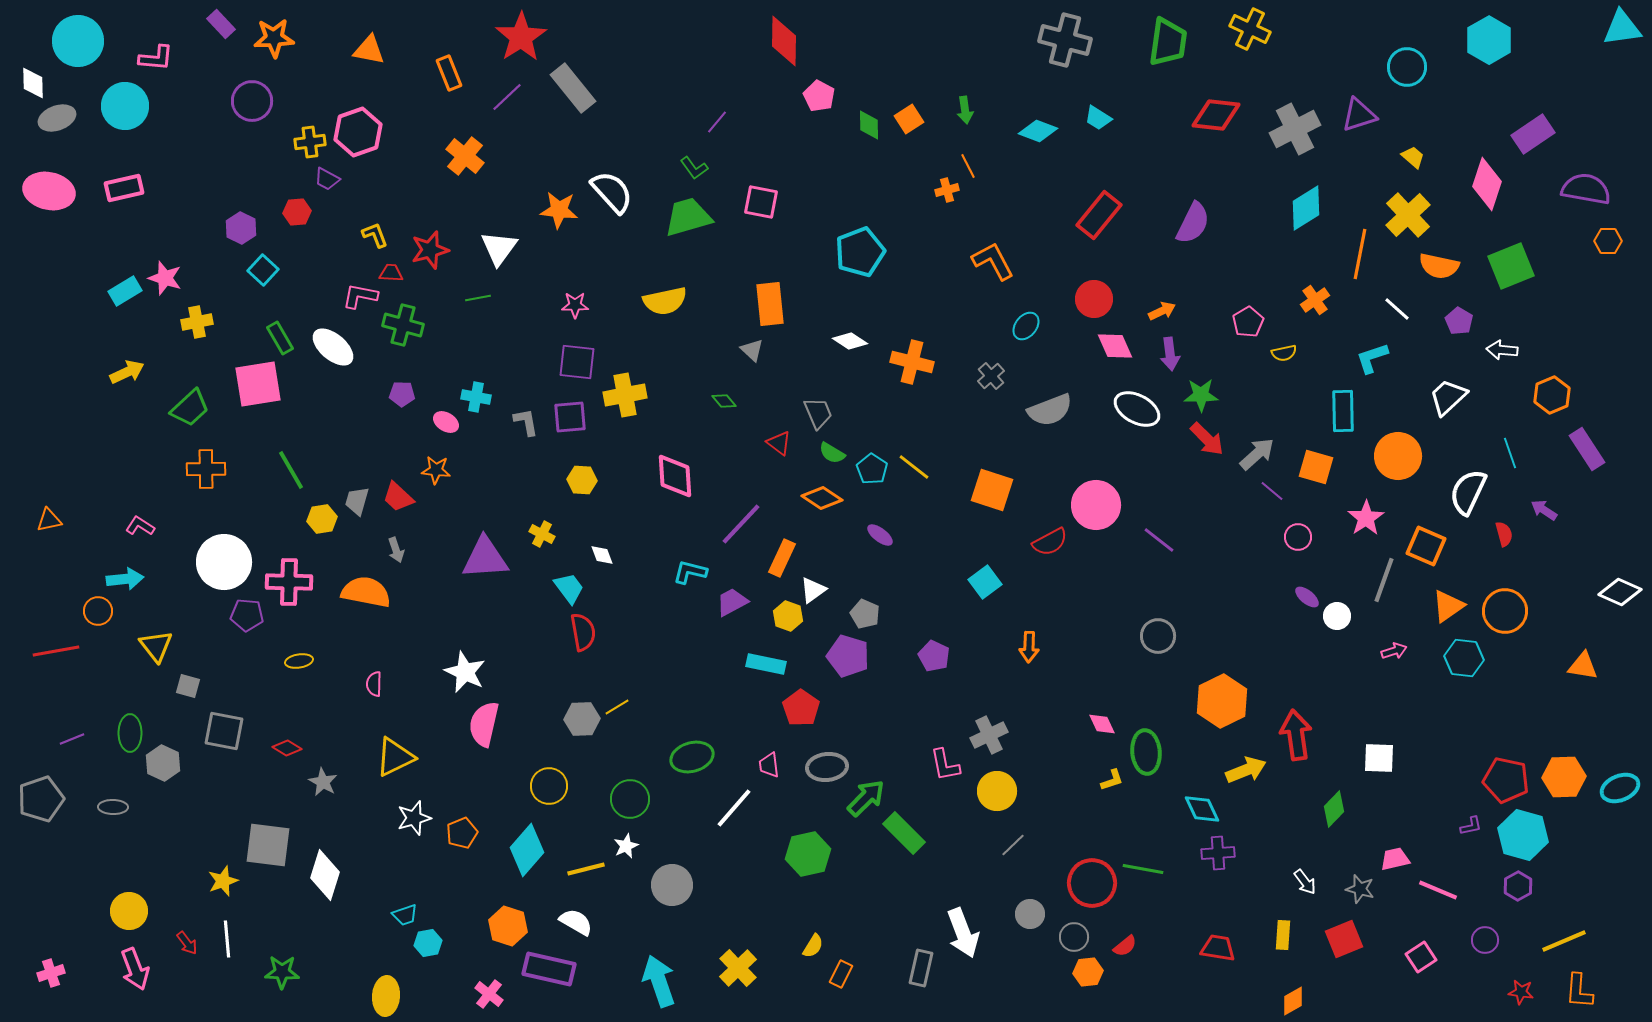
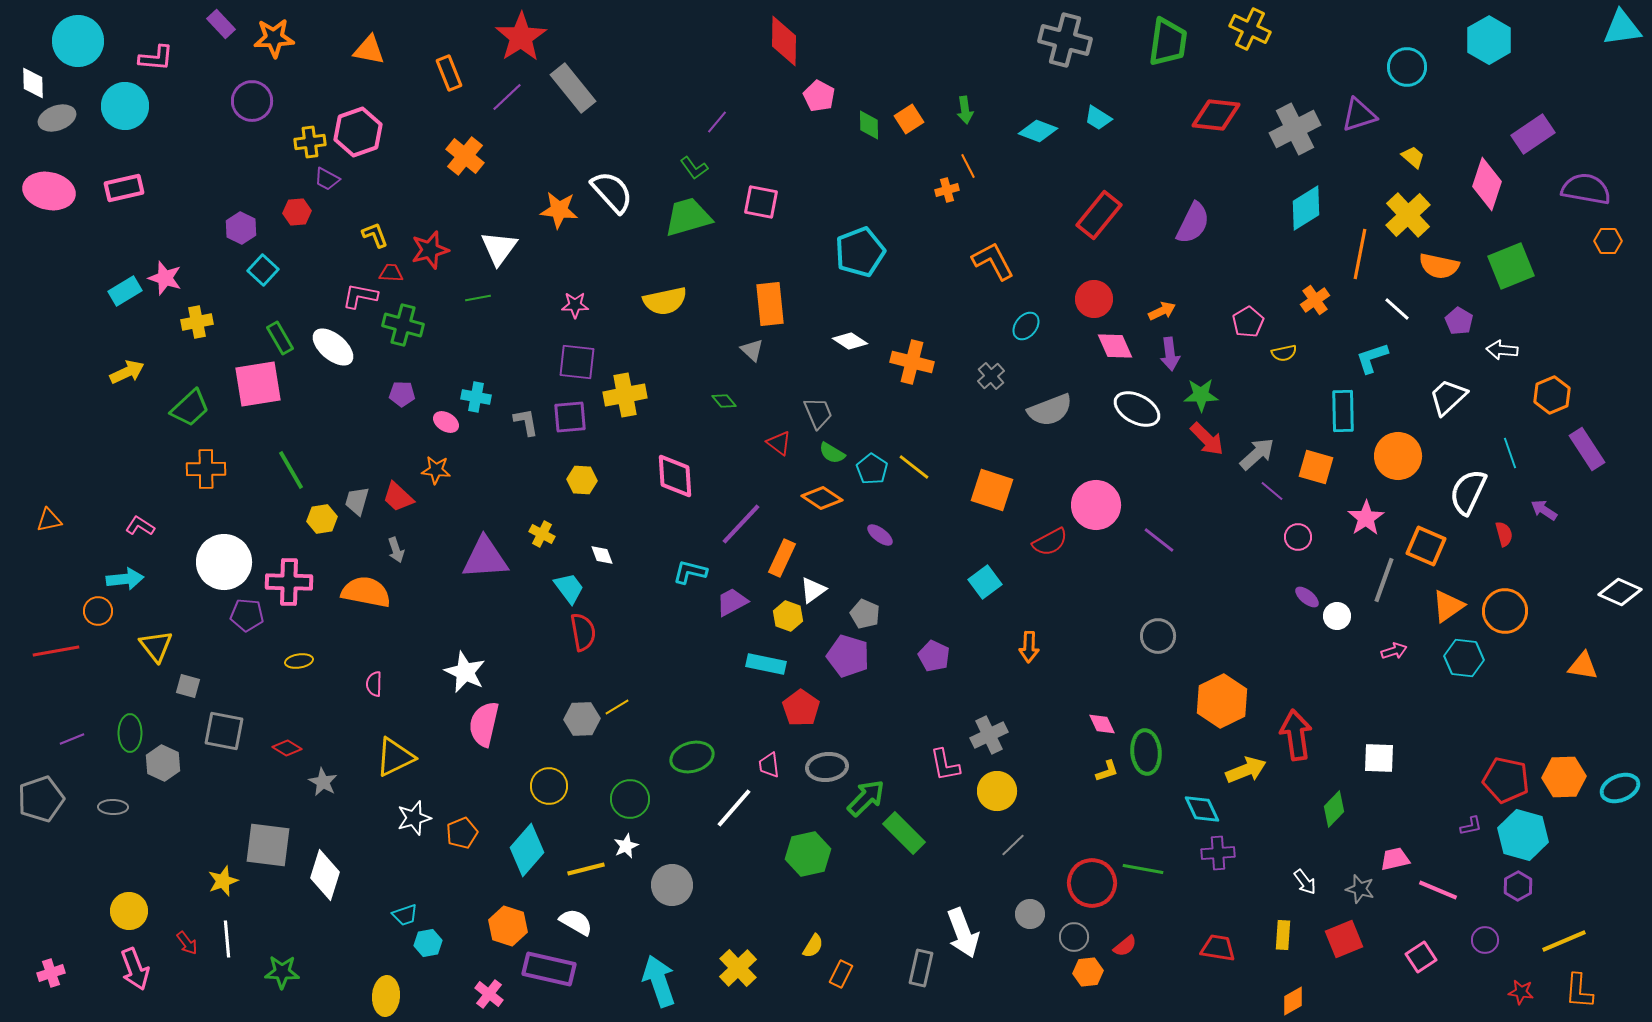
yellow L-shape at (1112, 780): moved 5 px left, 9 px up
